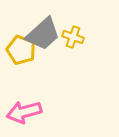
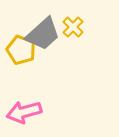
yellow cross: moved 10 px up; rotated 25 degrees clockwise
